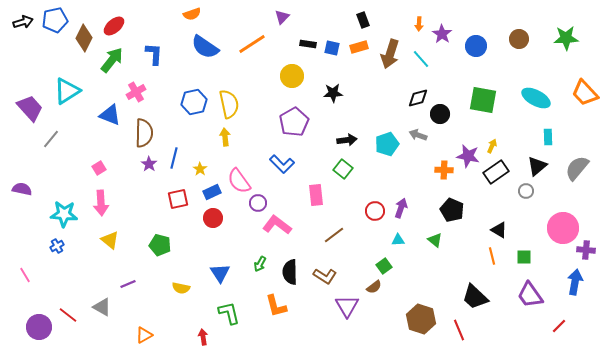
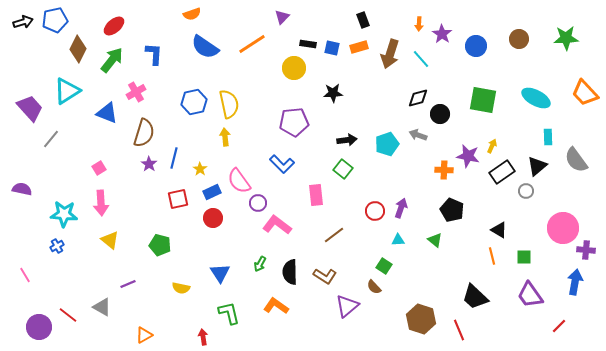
brown diamond at (84, 38): moved 6 px left, 11 px down
yellow circle at (292, 76): moved 2 px right, 8 px up
blue triangle at (110, 115): moved 3 px left, 2 px up
purple pentagon at (294, 122): rotated 24 degrees clockwise
brown semicircle at (144, 133): rotated 16 degrees clockwise
gray semicircle at (577, 168): moved 1 px left, 8 px up; rotated 76 degrees counterclockwise
black rectangle at (496, 172): moved 6 px right
green square at (384, 266): rotated 21 degrees counterclockwise
brown semicircle at (374, 287): rotated 84 degrees clockwise
orange L-shape at (276, 306): rotated 140 degrees clockwise
purple triangle at (347, 306): rotated 20 degrees clockwise
